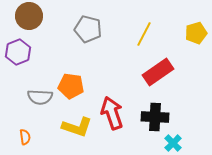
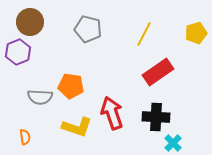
brown circle: moved 1 px right, 6 px down
black cross: moved 1 px right
